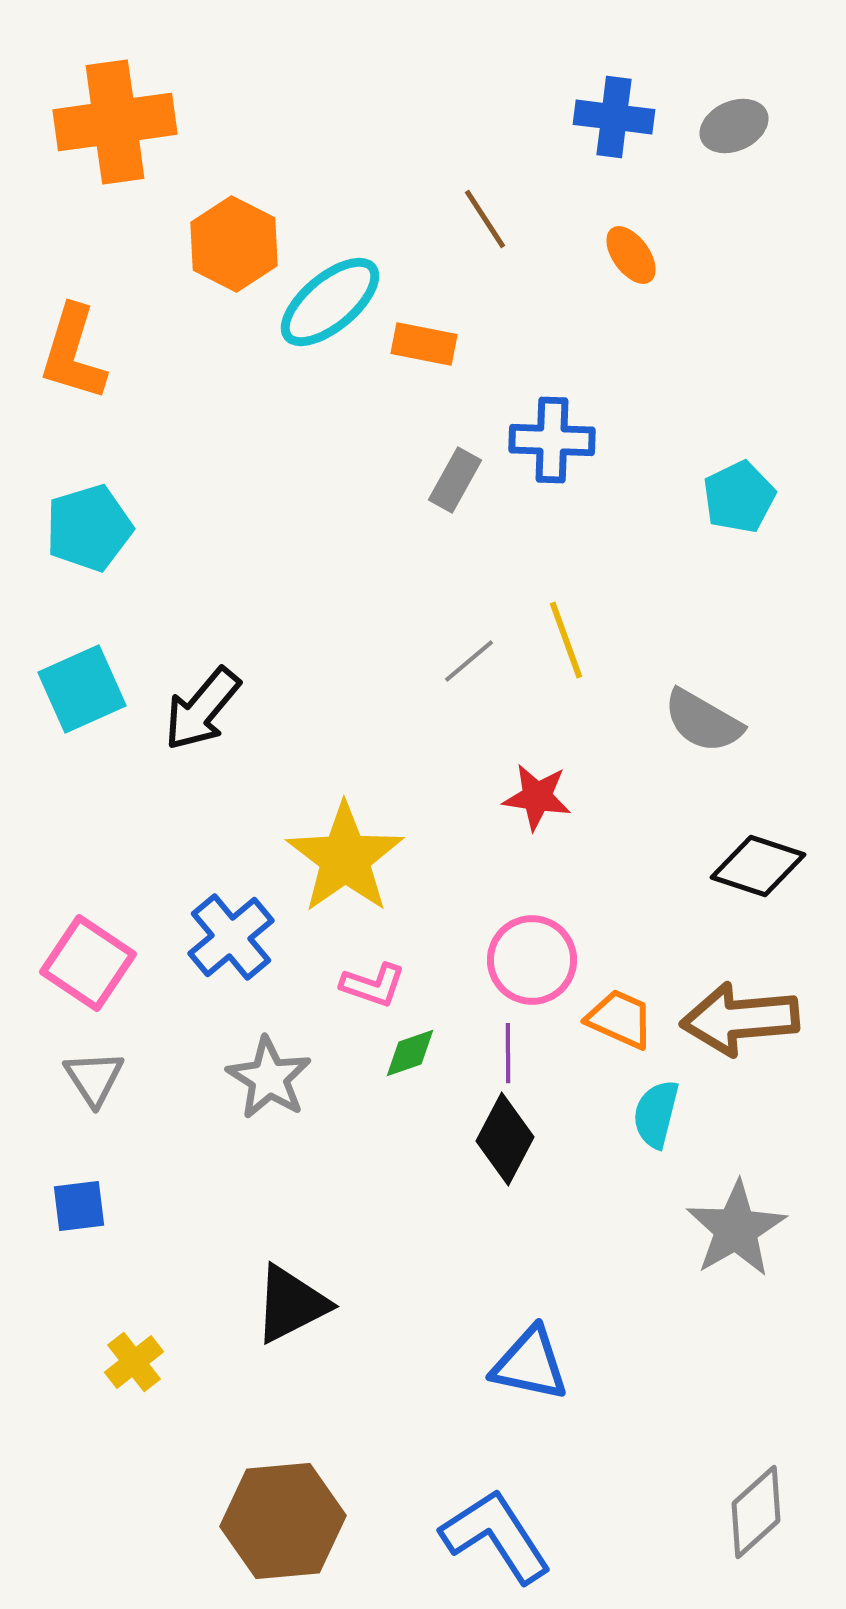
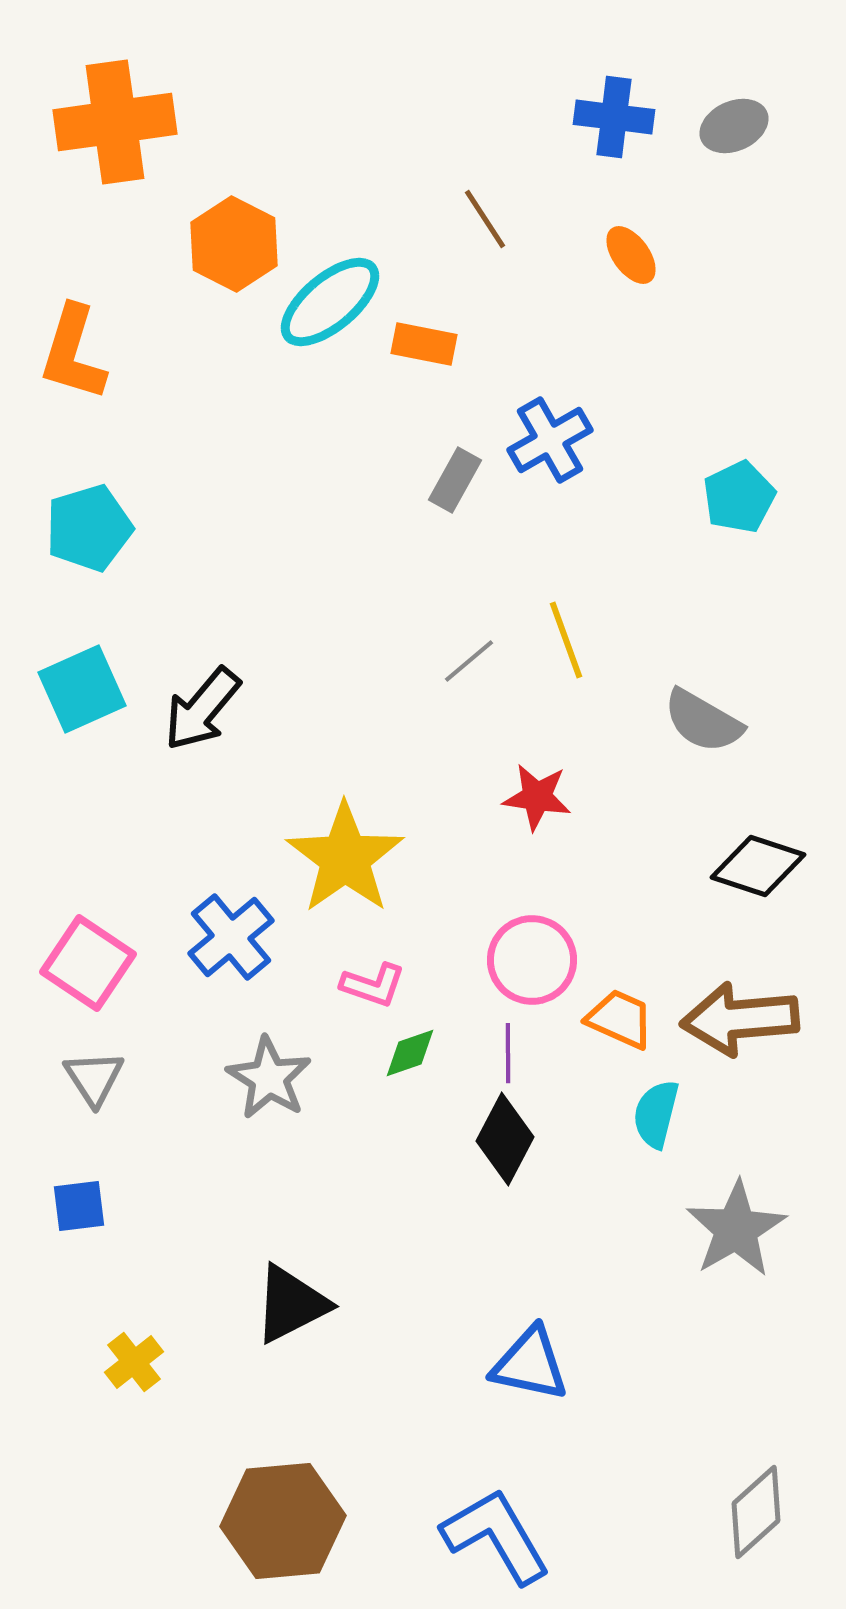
blue cross at (552, 440): moved 2 px left; rotated 32 degrees counterclockwise
blue L-shape at (496, 1536): rotated 3 degrees clockwise
